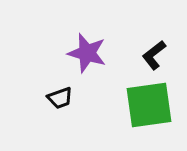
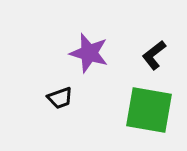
purple star: moved 2 px right
green square: moved 5 px down; rotated 18 degrees clockwise
